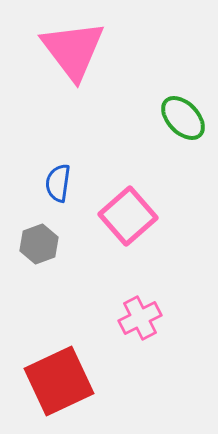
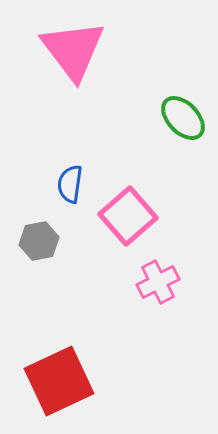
blue semicircle: moved 12 px right, 1 px down
gray hexagon: moved 3 px up; rotated 9 degrees clockwise
pink cross: moved 18 px right, 36 px up
